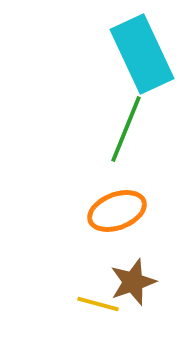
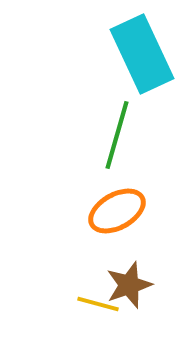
green line: moved 9 px left, 6 px down; rotated 6 degrees counterclockwise
orange ellipse: rotated 8 degrees counterclockwise
brown star: moved 4 px left, 3 px down
